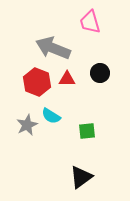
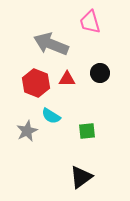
gray arrow: moved 2 px left, 4 px up
red hexagon: moved 1 px left, 1 px down
gray star: moved 6 px down
